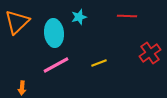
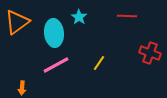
cyan star: rotated 21 degrees counterclockwise
orange triangle: rotated 8 degrees clockwise
red cross: rotated 35 degrees counterclockwise
yellow line: rotated 35 degrees counterclockwise
